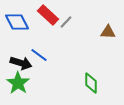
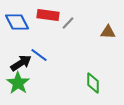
red rectangle: rotated 35 degrees counterclockwise
gray line: moved 2 px right, 1 px down
black arrow: rotated 50 degrees counterclockwise
green diamond: moved 2 px right
